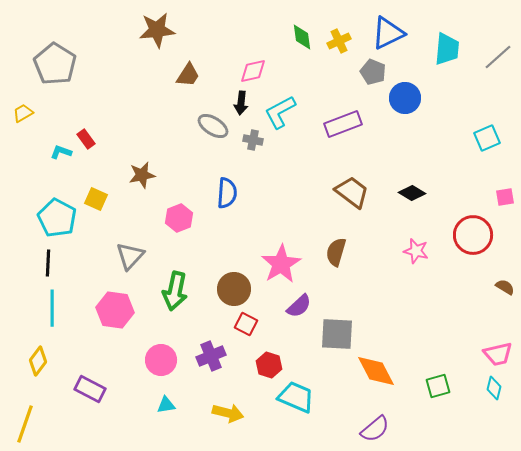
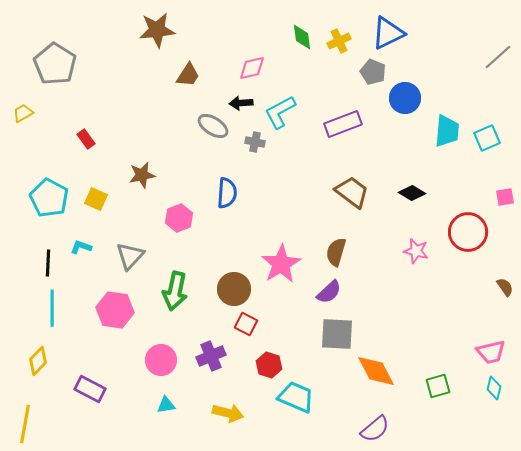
cyan trapezoid at (447, 49): moved 82 px down
pink diamond at (253, 71): moved 1 px left, 3 px up
black arrow at (241, 103): rotated 80 degrees clockwise
gray cross at (253, 140): moved 2 px right, 2 px down
cyan L-shape at (61, 152): moved 20 px right, 95 px down
cyan pentagon at (57, 218): moved 8 px left, 20 px up
red circle at (473, 235): moved 5 px left, 3 px up
brown semicircle at (505, 287): rotated 24 degrees clockwise
purple semicircle at (299, 306): moved 30 px right, 14 px up
pink trapezoid at (498, 354): moved 7 px left, 2 px up
yellow diamond at (38, 361): rotated 8 degrees clockwise
yellow line at (25, 424): rotated 9 degrees counterclockwise
